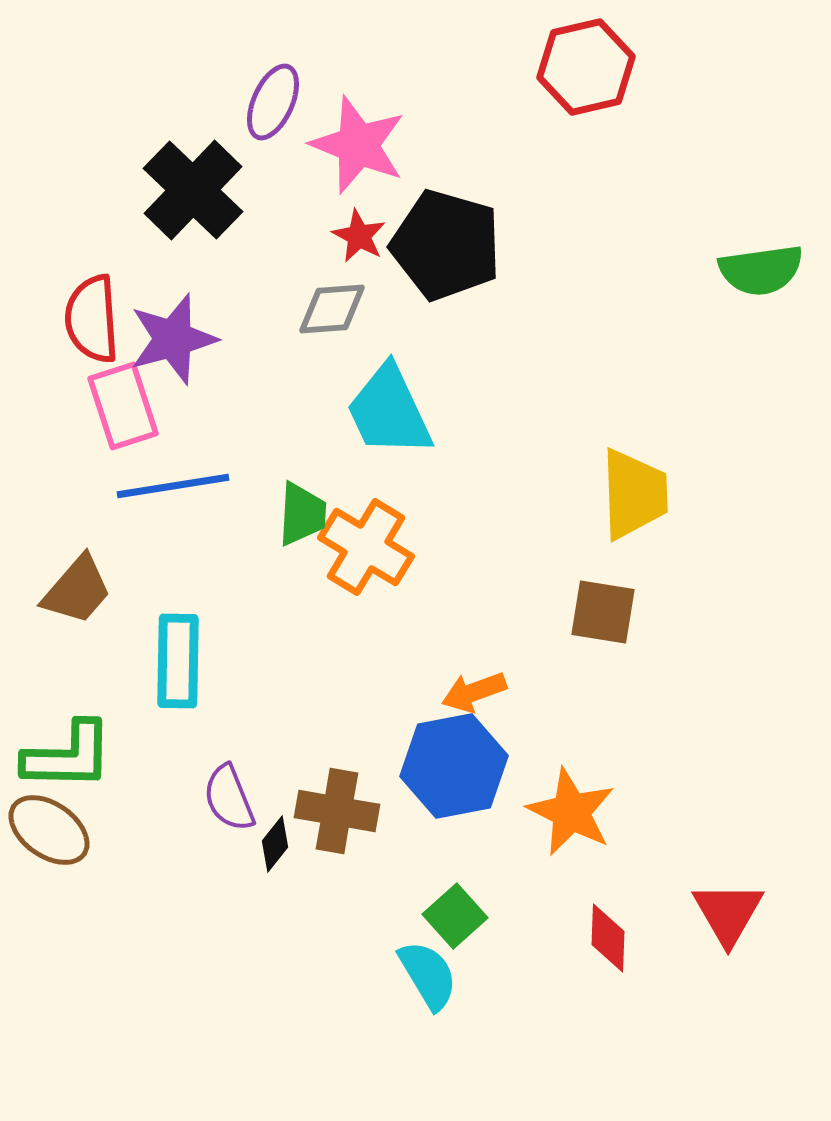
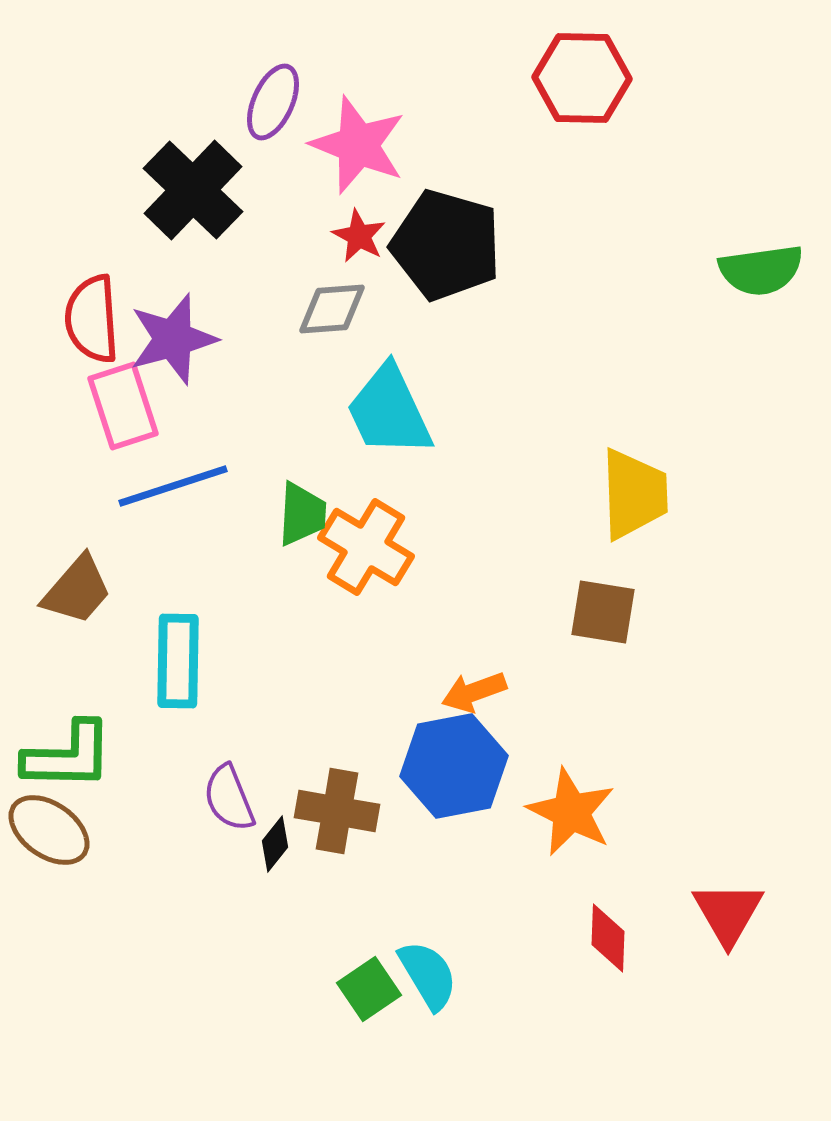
red hexagon: moved 4 px left, 11 px down; rotated 14 degrees clockwise
blue line: rotated 9 degrees counterclockwise
green square: moved 86 px left, 73 px down; rotated 8 degrees clockwise
